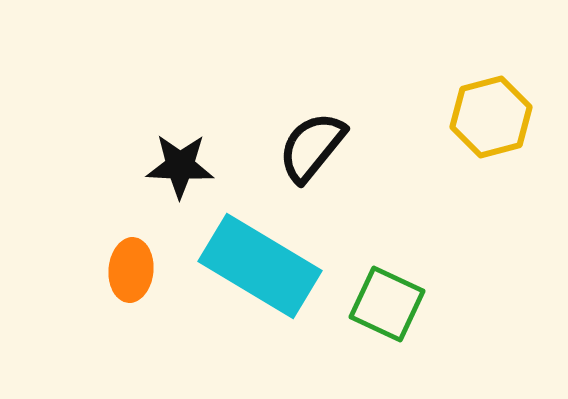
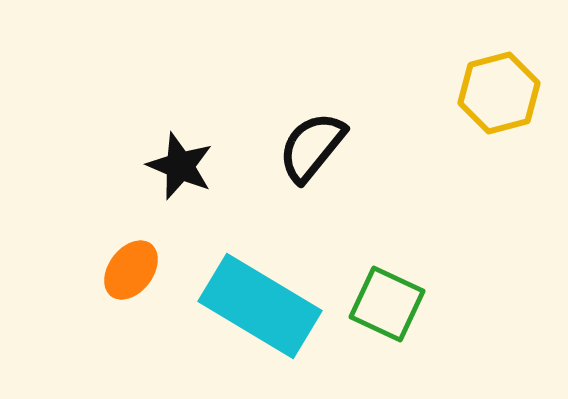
yellow hexagon: moved 8 px right, 24 px up
black star: rotated 20 degrees clockwise
cyan rectangle: moved 40 px down
orange ellipse: rotated 32 degrees clockwise
